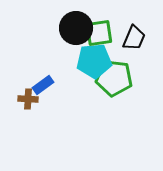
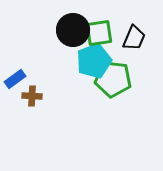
black circle: moved 3 px left, 2 px down
cyan pentagon: rotated 16 degrees counterclockwise
green pentagon: moved 1 px left, 1 px down
blue rectangle: moved 28 px left, 6 px up
brown cross: moved 4 px right, 3 px up
